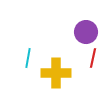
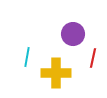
purple circle: moved 13 px left, 2 px down
cyan line: moved 1 px left, 1 px up
